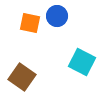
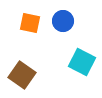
blue circle: moved 6 px right, 5 px down
brown square: moved 2 px up
